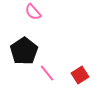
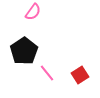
pink semicircle: rotated 102 degrees counterclockwise
